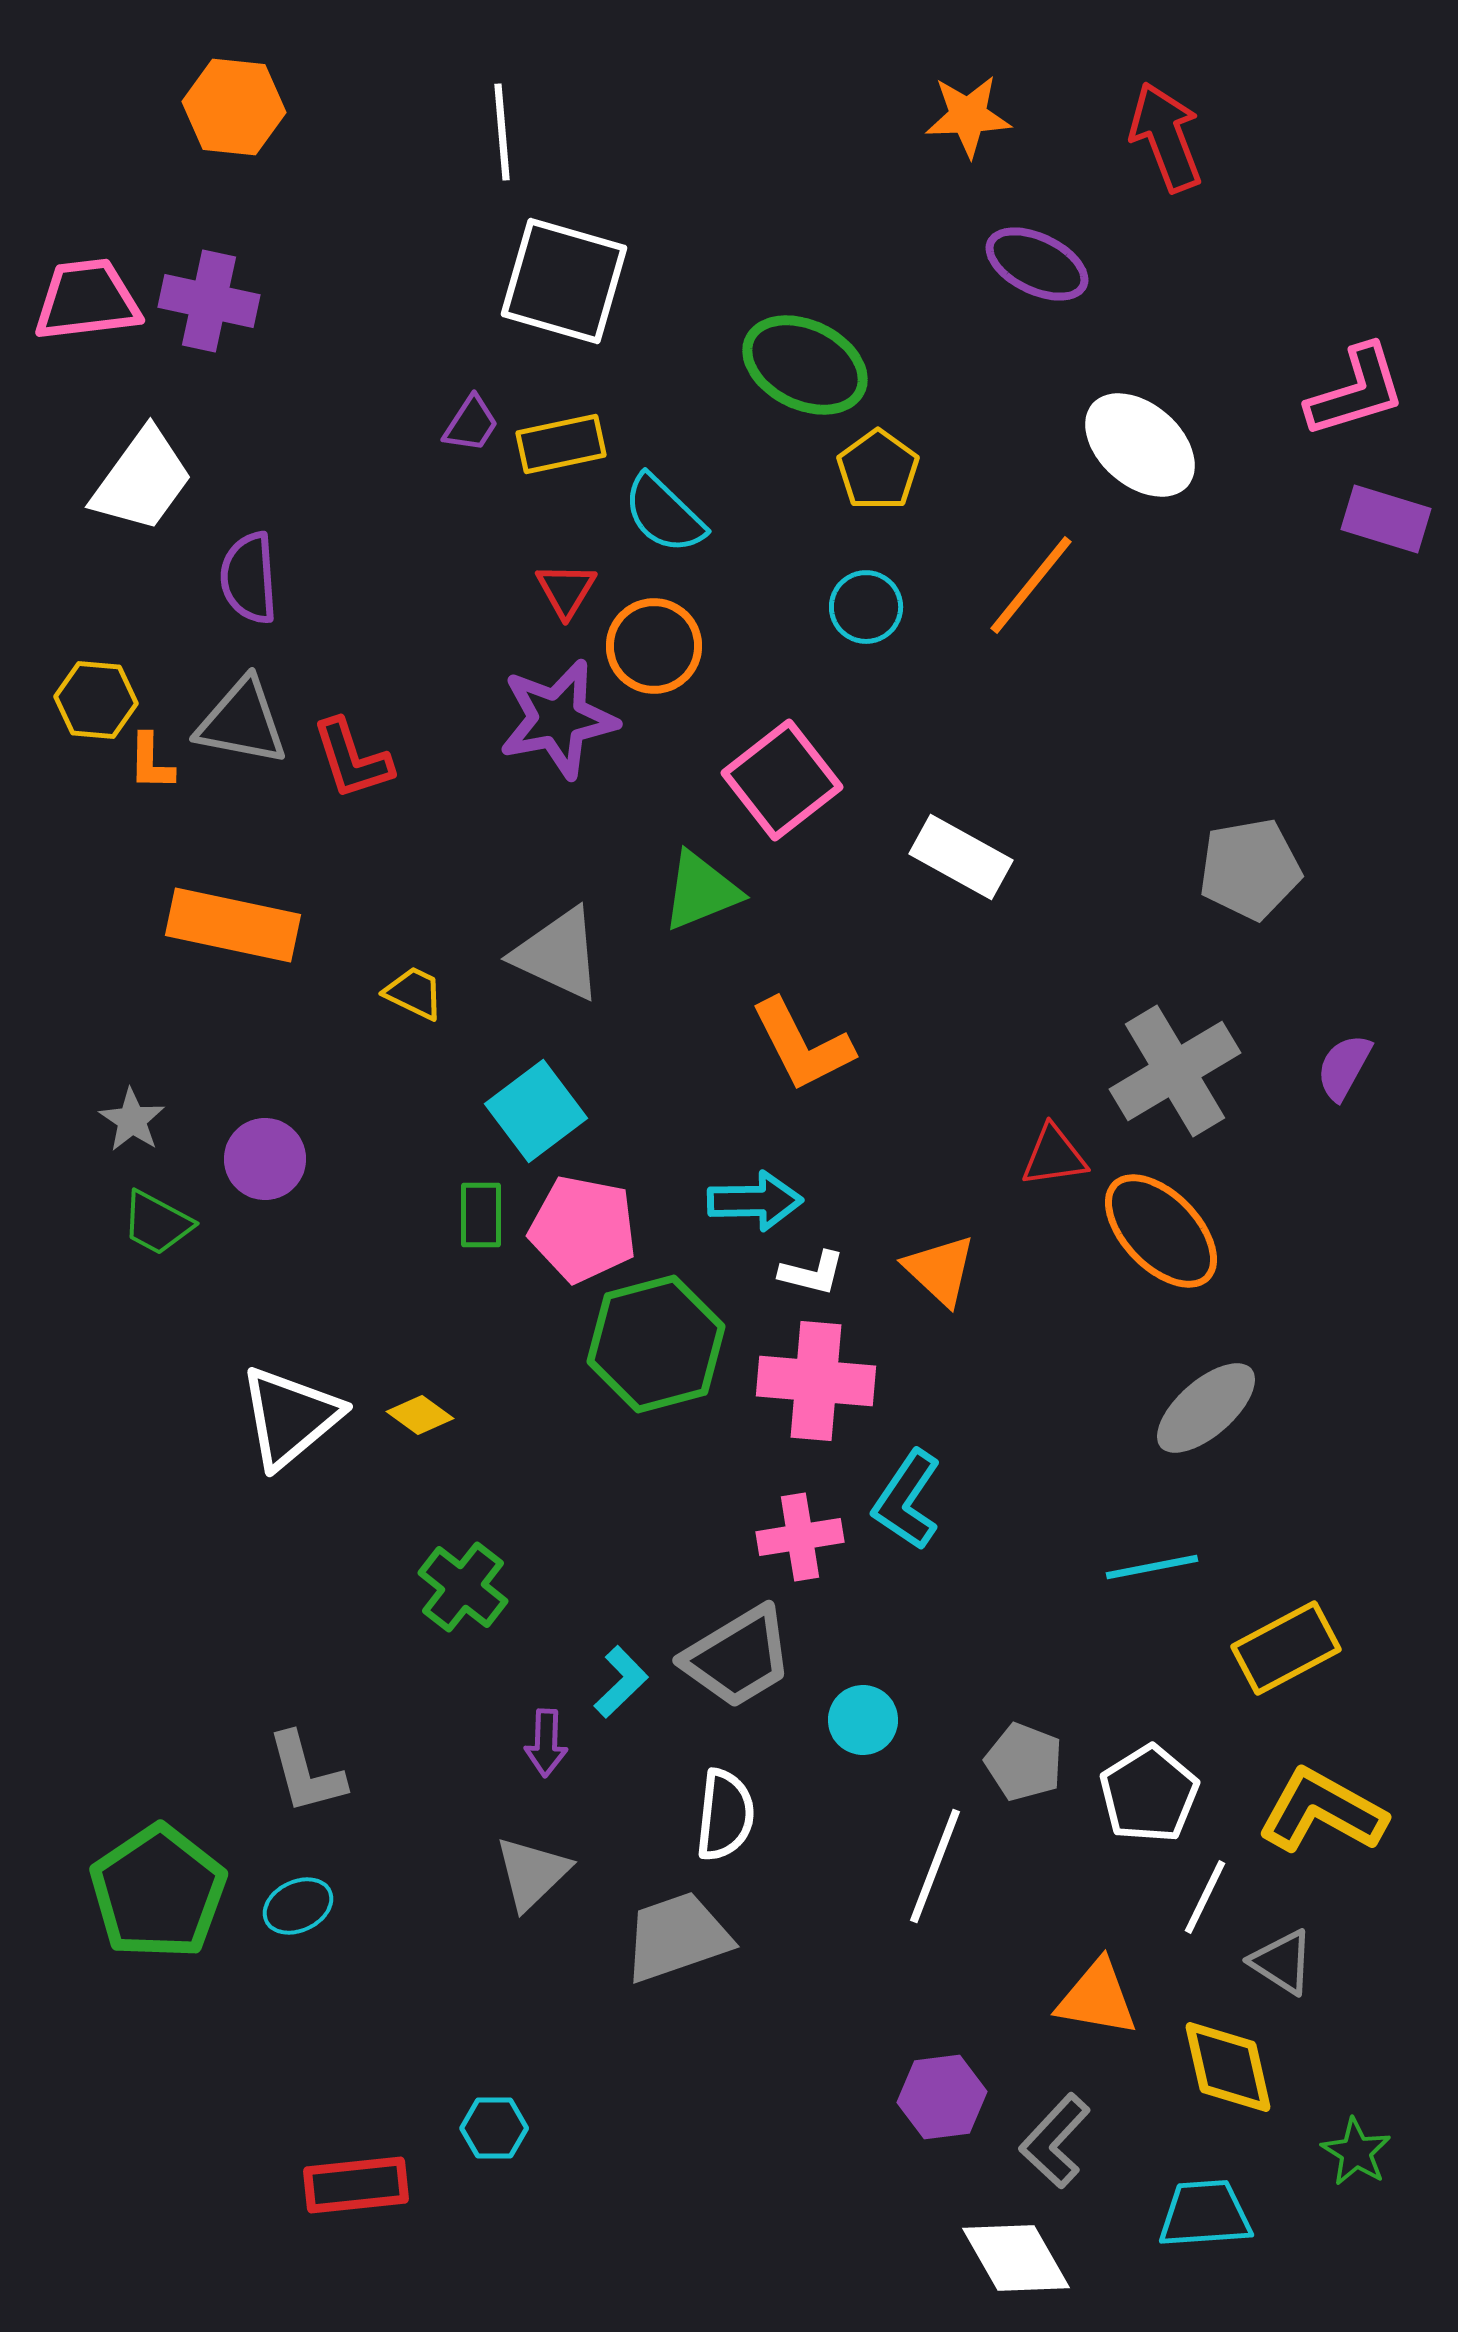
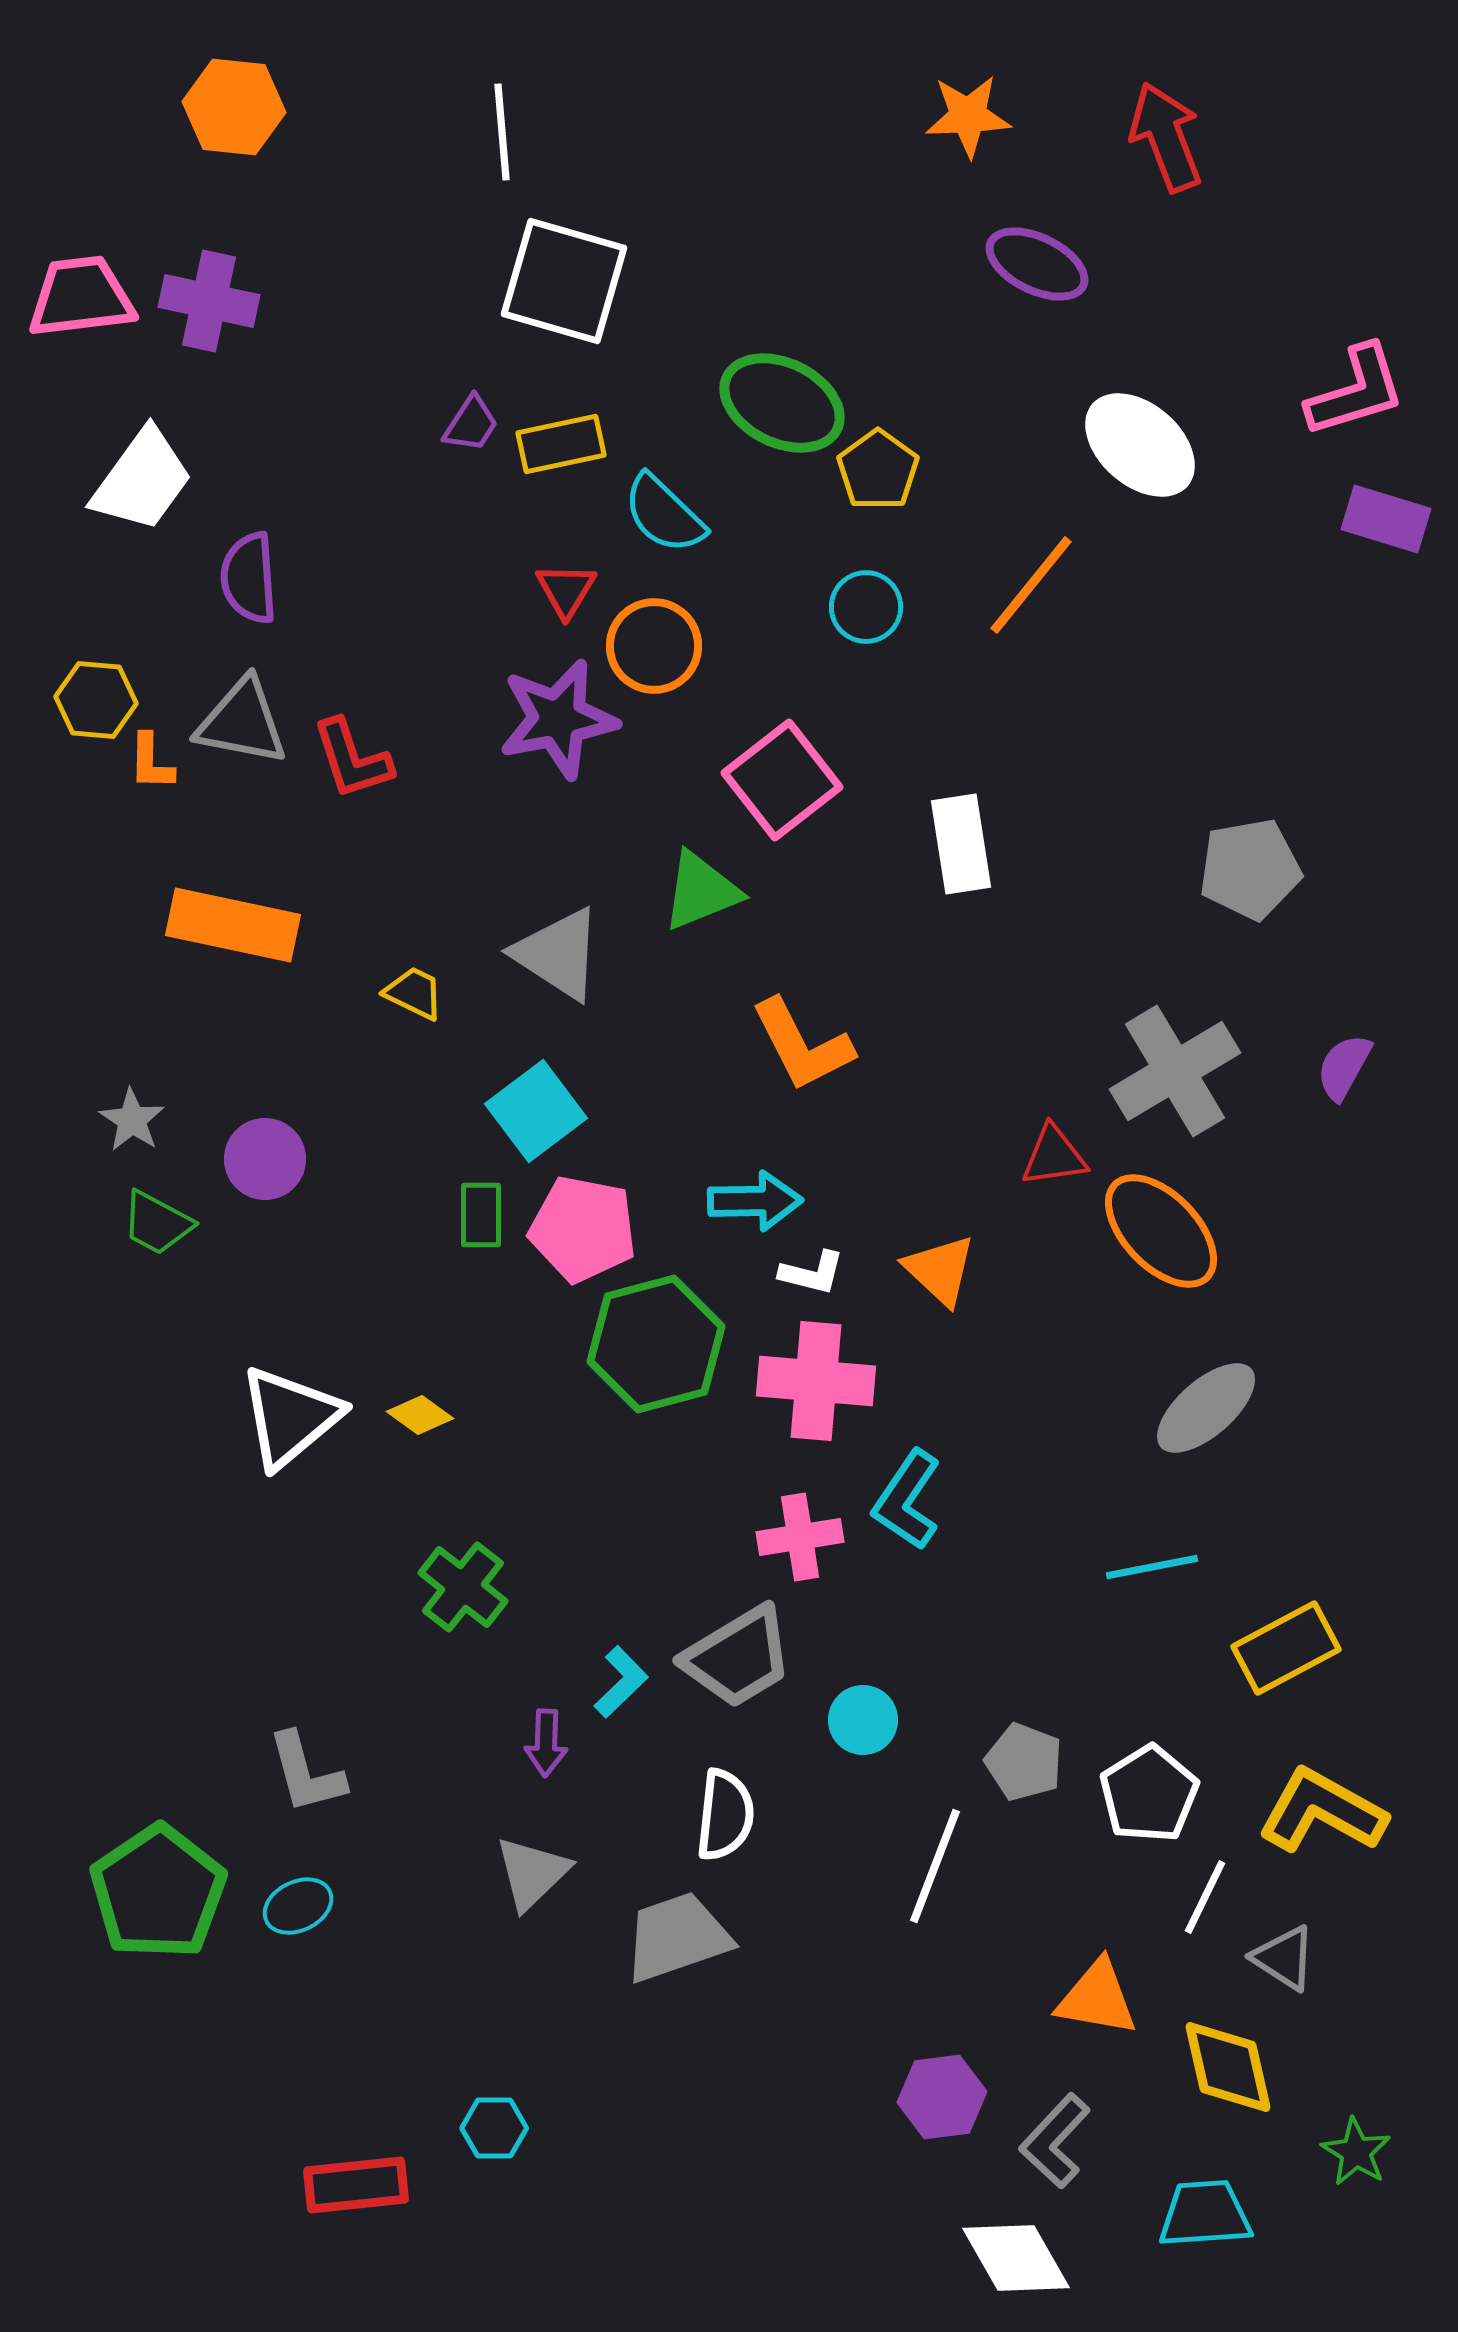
pink trapezoid at (87, 300): moved 6 px left, 3 px up
green ellipse at (805, 365): moved 23 px left, 38 px down
white rectangle at (961, 857): moved 13 px up; rotated 52 degrees clockwise
gray triangle at (558, 954): rotated 8 degrees clockwise
gray triangle at (1282, 1962): moved 2 px right, 4 px up
